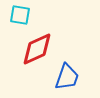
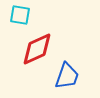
blue trapezoid: moved 1 px up
